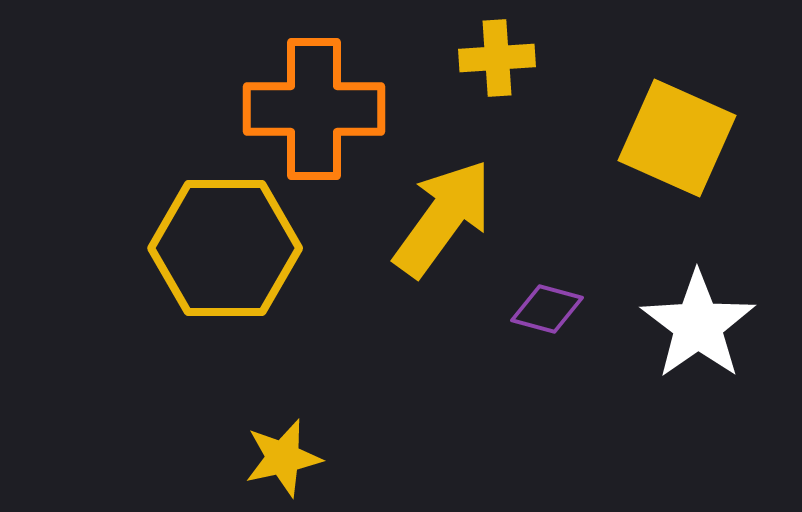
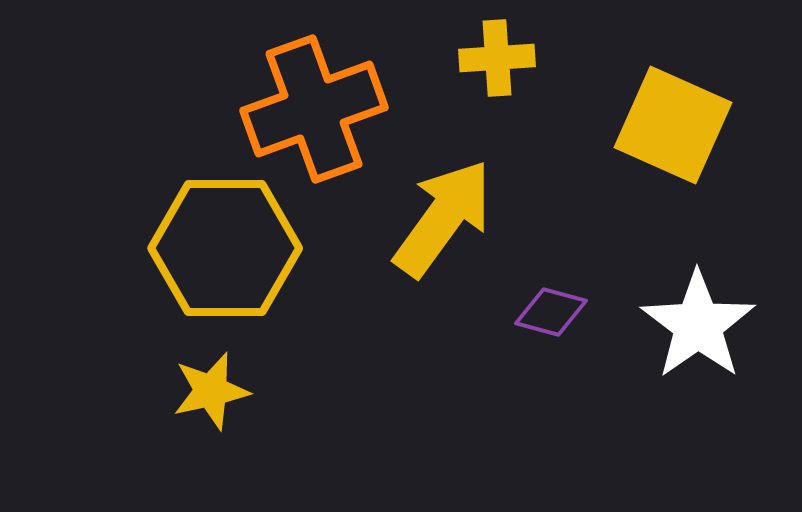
orange cross: rotated 20 degrees counterclockwise
yellow square: moved 4 px left, 13 px up
purple diamond: moved 4 px right, 3 px down
yellow star: moved 72 px left, 67 px up
